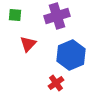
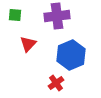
purple cross: rotated 10 degrees clockwise
